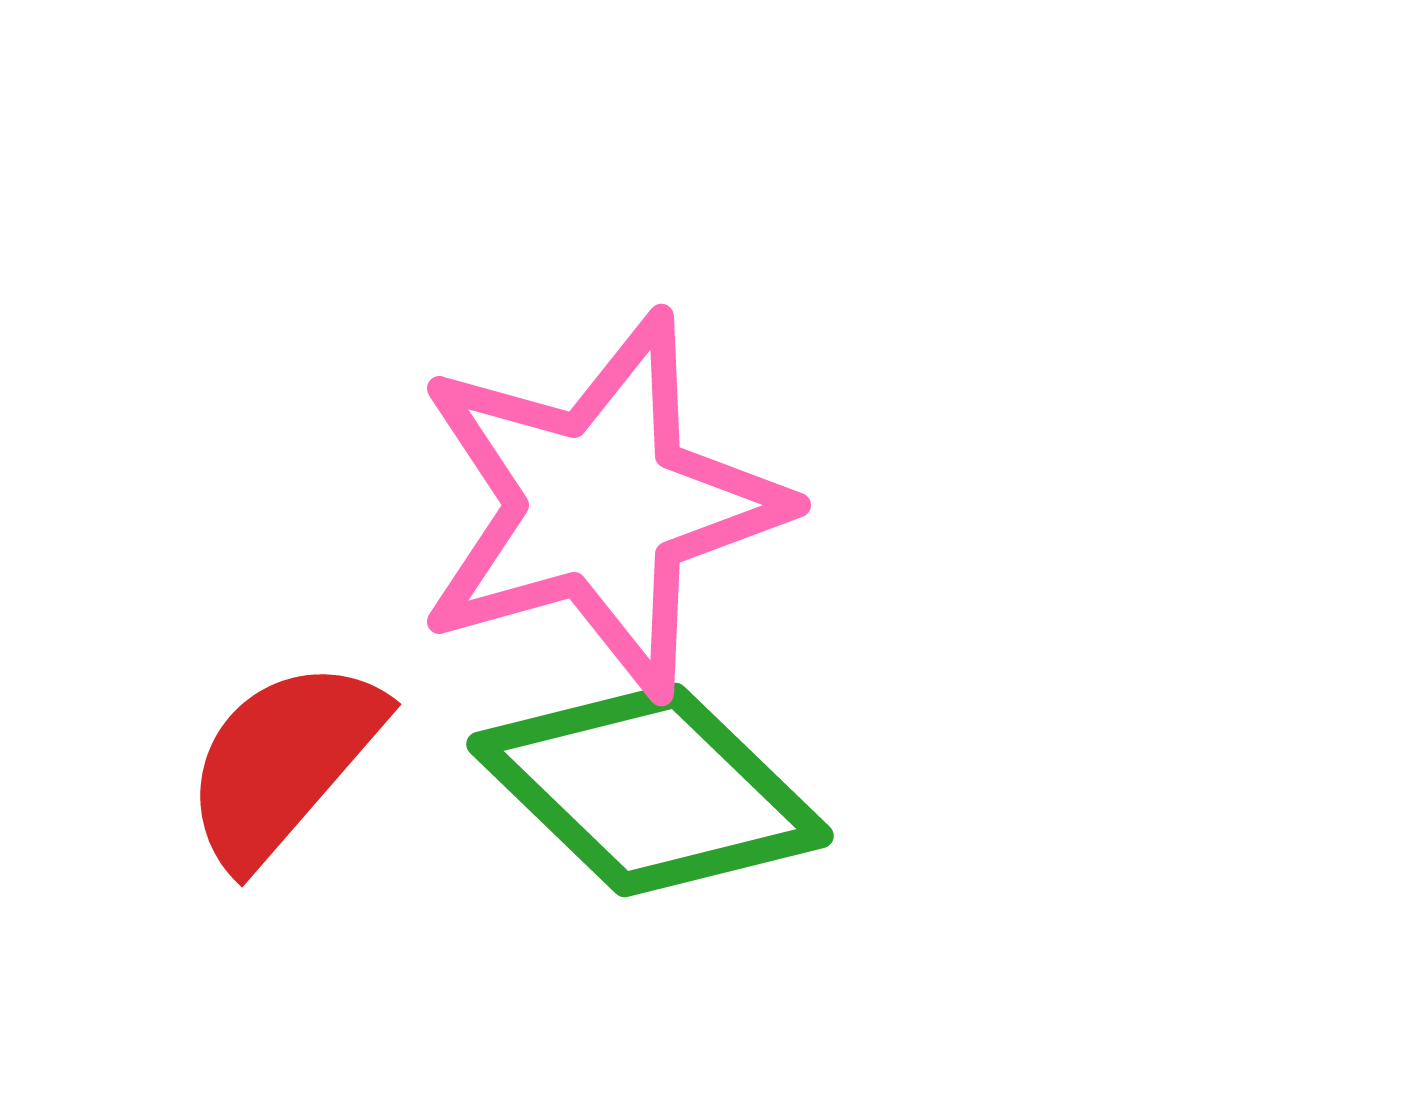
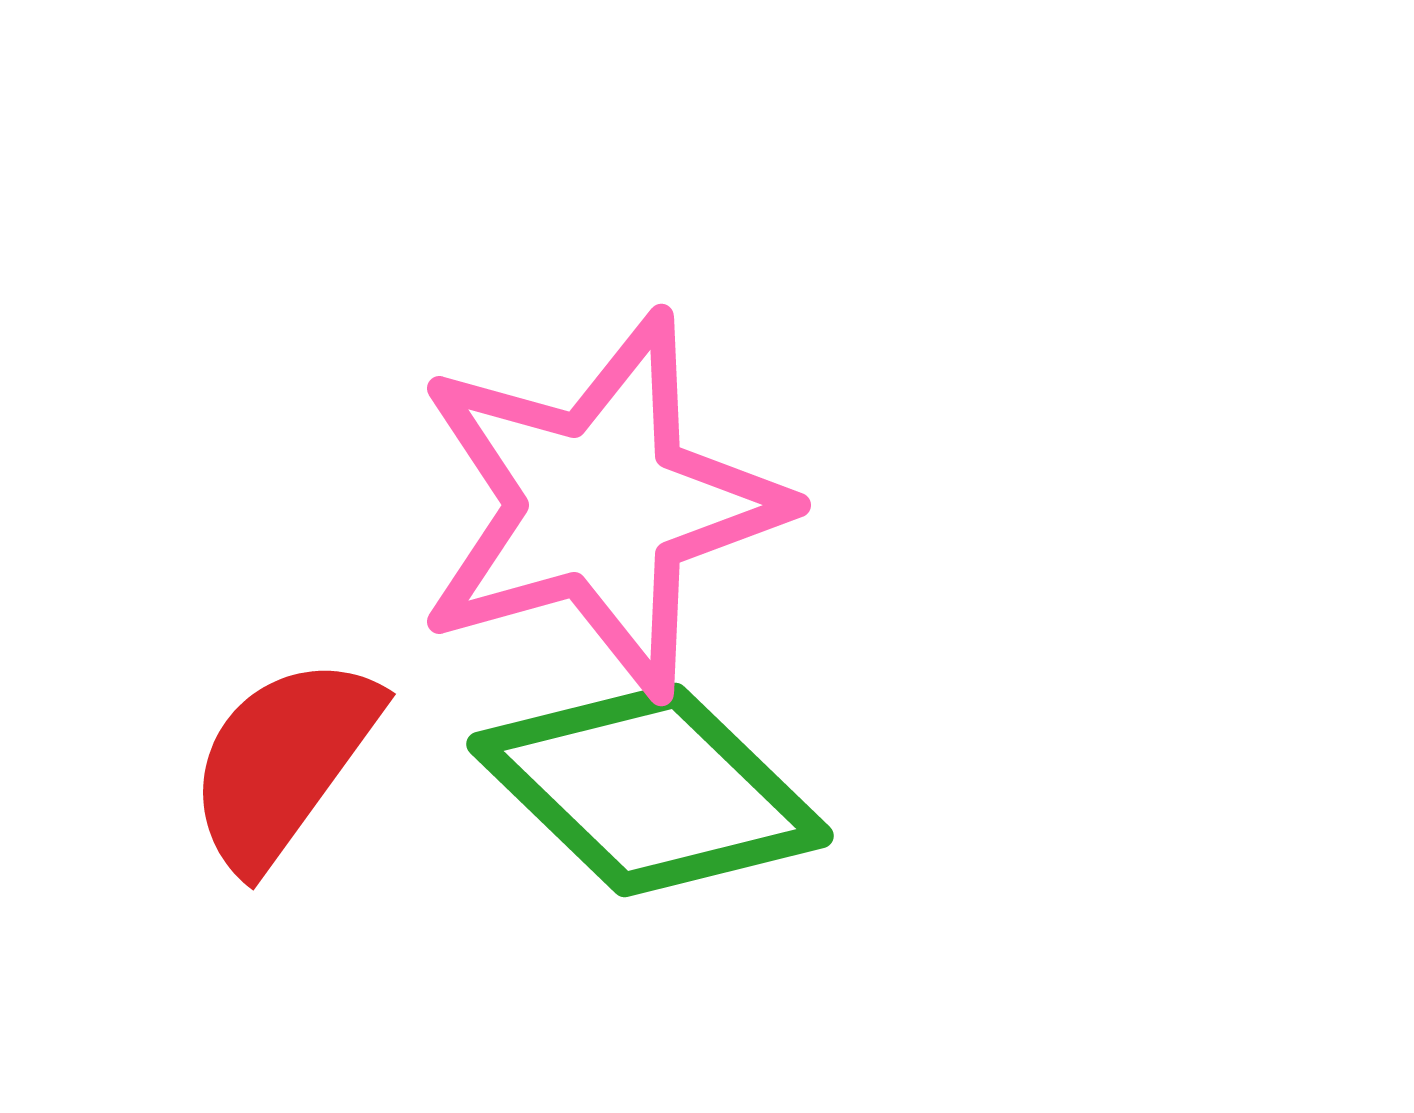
red semicircle: rotated 5 degrees counterclockwise
